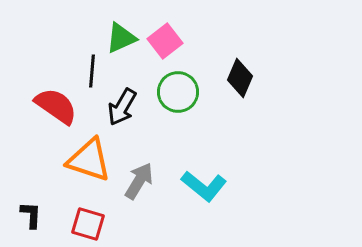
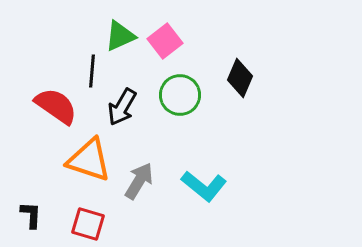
green triangle: moved 1 px left, 2 px up
green circle: moved 2 px right, 3 px down
